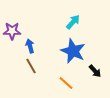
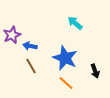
cyan arrow: moved 2 px right, 1 px down; rotated 91 degrees counterclockwise
purple star: moved 4 px down; rotated 24 degrees counterclockwise
blue arrow: rotated 64 degrees counterclockwise
blue star: moved 8 px left, 7 px down
black arrow: rotated 24 degrees clockwise
